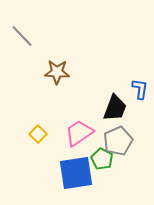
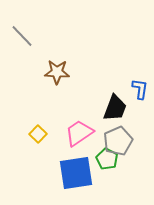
green pentagon: moved 5 px right
